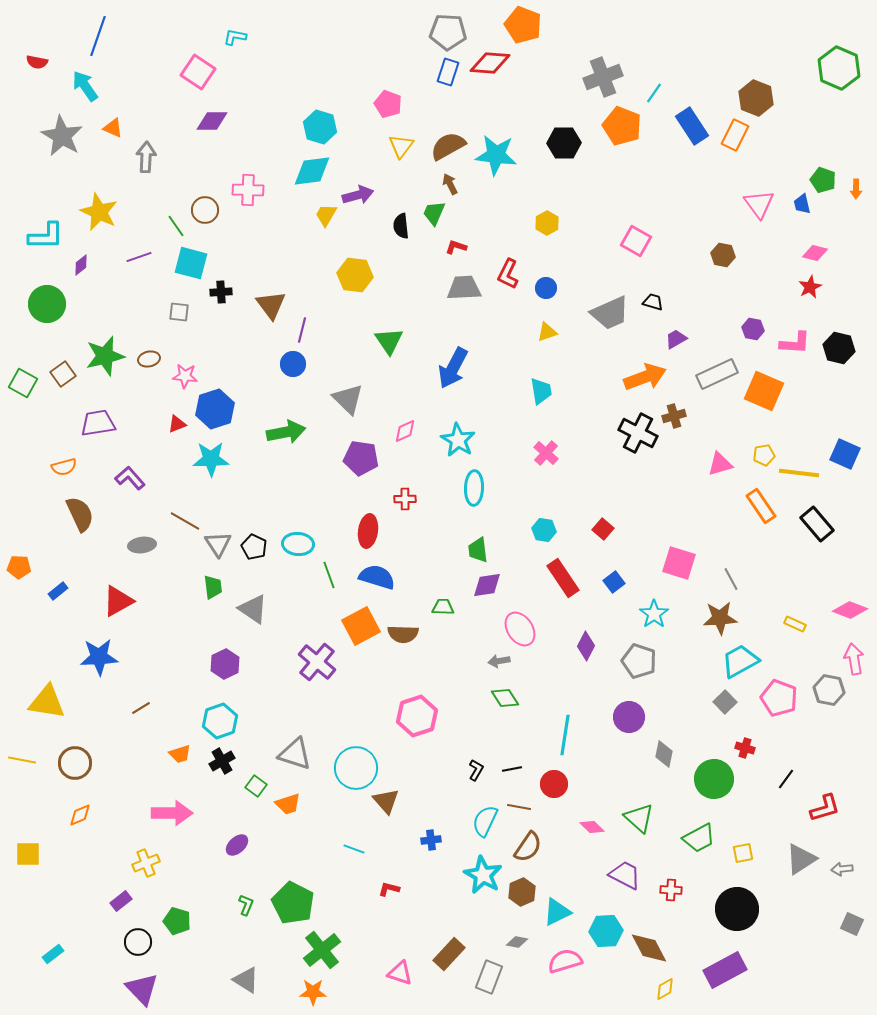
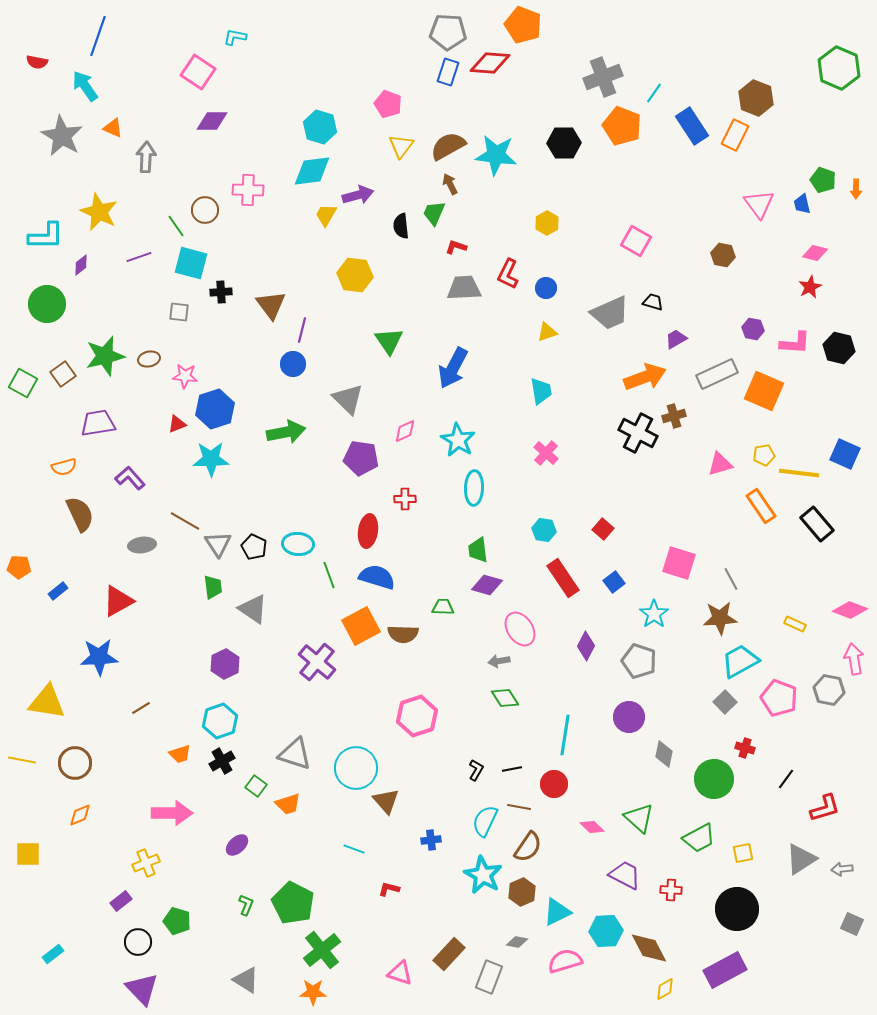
purple diamond at (487, 585): rotated 24 degrees clockwise
